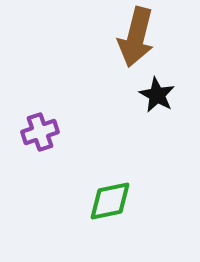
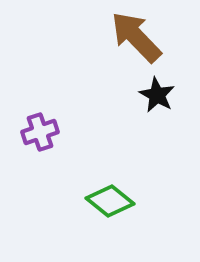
brown arrow: rotated 122 degrees clockwise
green diamond: rotated 51 degrees clockwise
